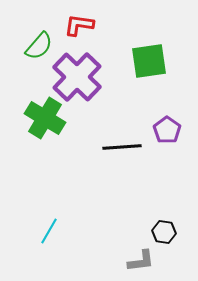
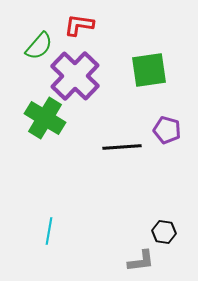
green square: moved 9 px down
purple cross: moved 2 px left, 1 px up
purple pentagon: rotated 20 degrees counterclockwise
cyan line: rotated 20 degrees counterclockwise
